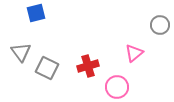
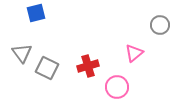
gray triangle: moved 1 px right, 1 px down
